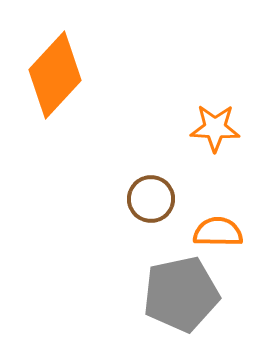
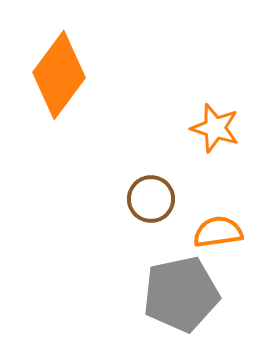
orange diamond: moved 4 px right; rotated 6 degrees counterclockwise
orange star: rotated 15 degrees clockwise
orange semicircle: rotated 9 degrees counterclockwise
